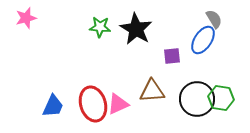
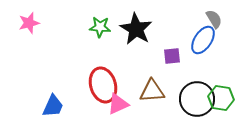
pink star: moved 3 px right, 5 px down
red ellipse: moved 10 px right, 19 px up
